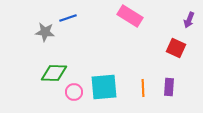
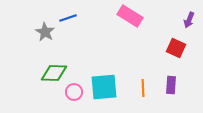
gray star: rotated 24 degrees clockwise
purple rectangle: moved 2 px right, 2 px up
